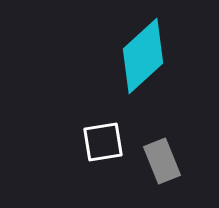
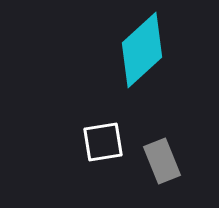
cyan diamond: moved 1 px left, 6 px up
